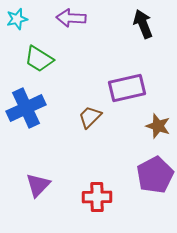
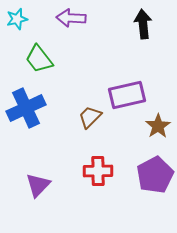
black arrow: rotated 16 degrees clockwise
green trapezoid: rotated 20 degrees clockwise
purple rectangle: moved 7 px down
brown star: rotated 20 degrees clockwise
red cross: moved 1 px right, 26 px up
